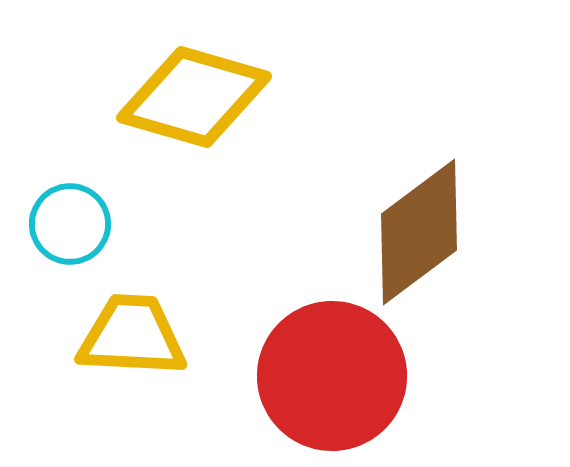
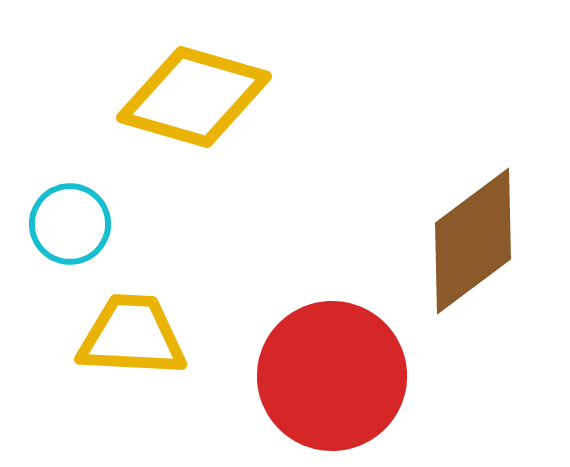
brown diamond: moved 54 px right, 9 px down
